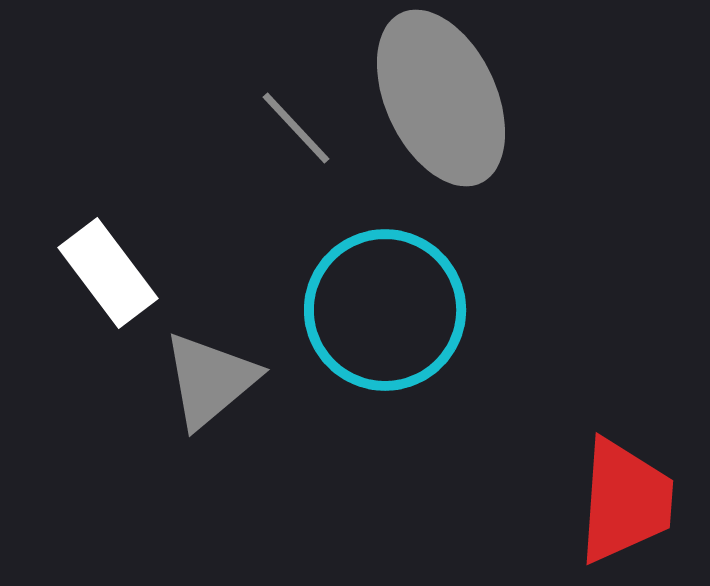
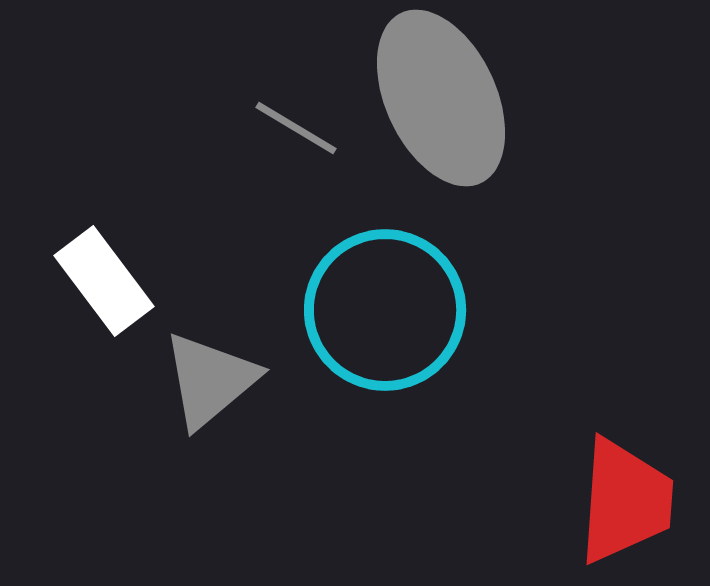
gray line: rotated 16 degrees counterclockwise
white rectangle: moved 4 px left, 8 px down
